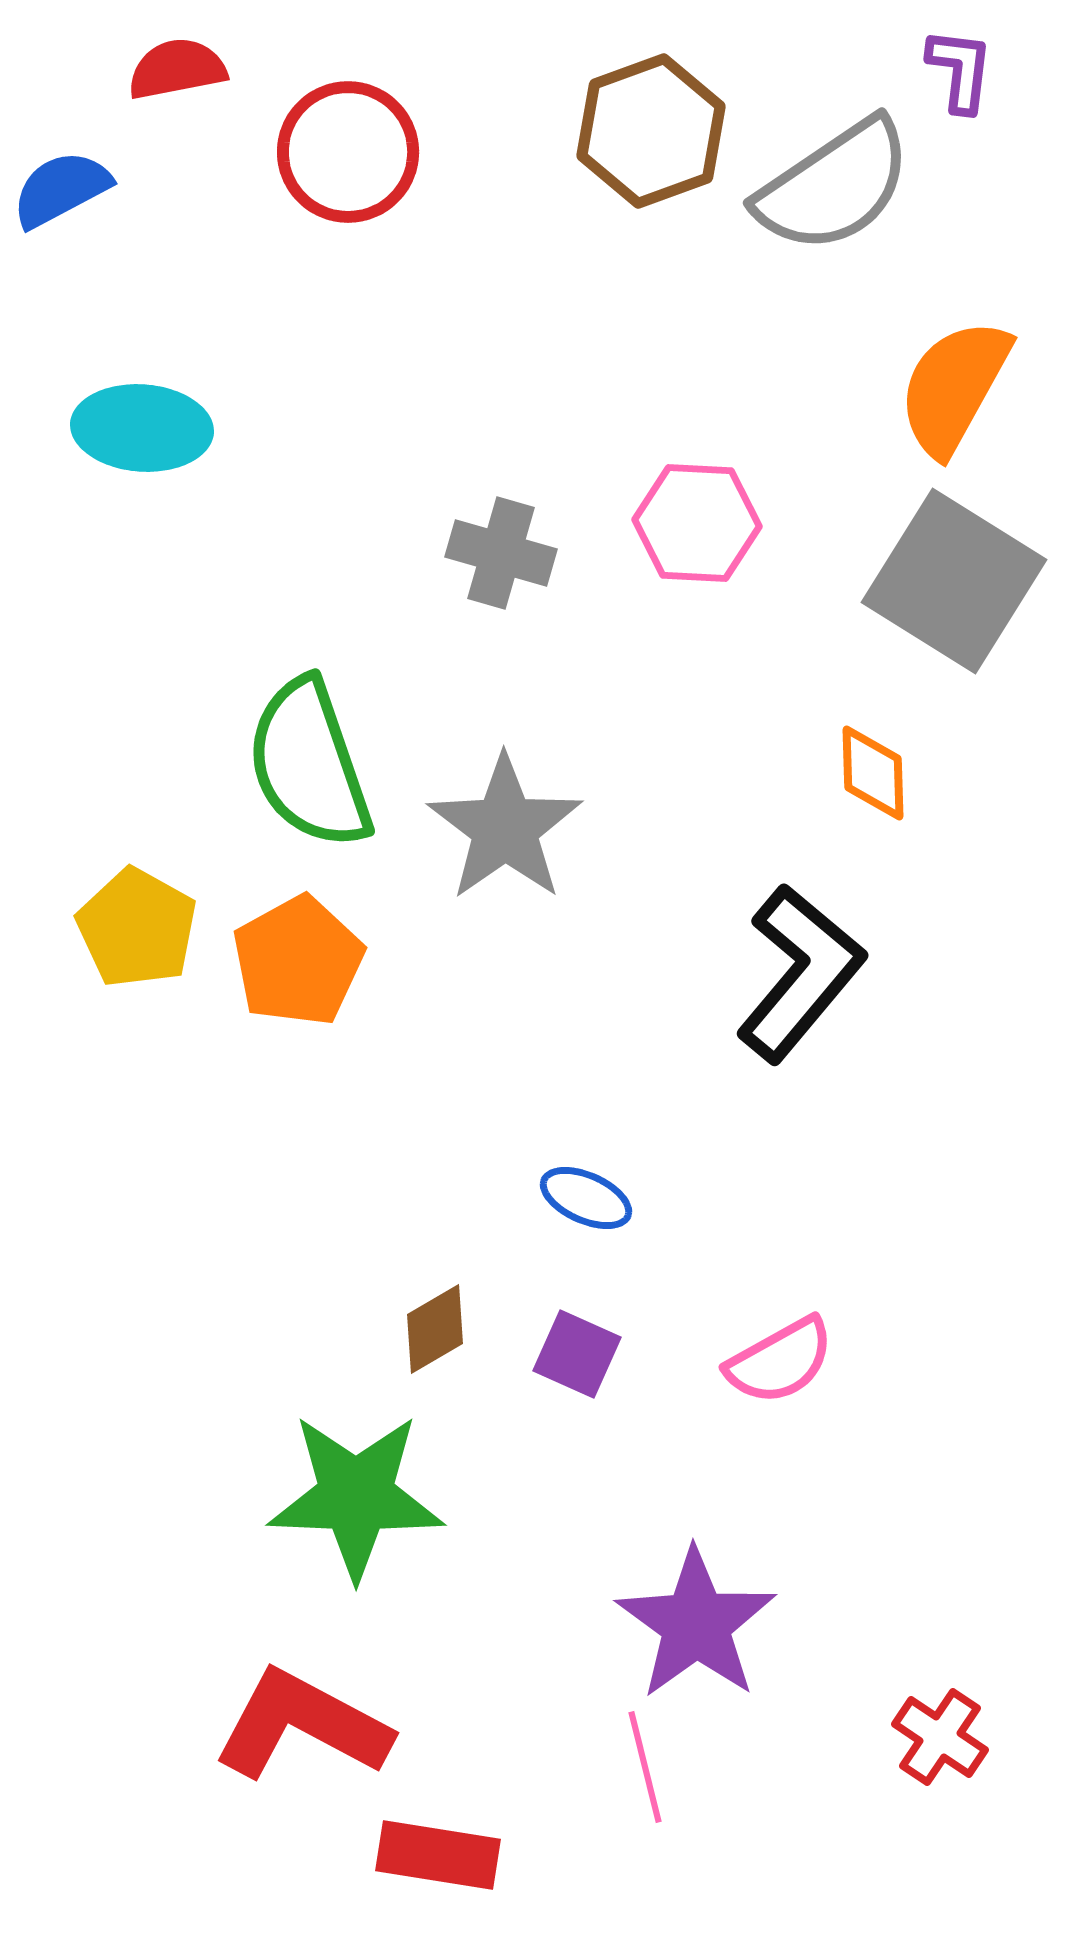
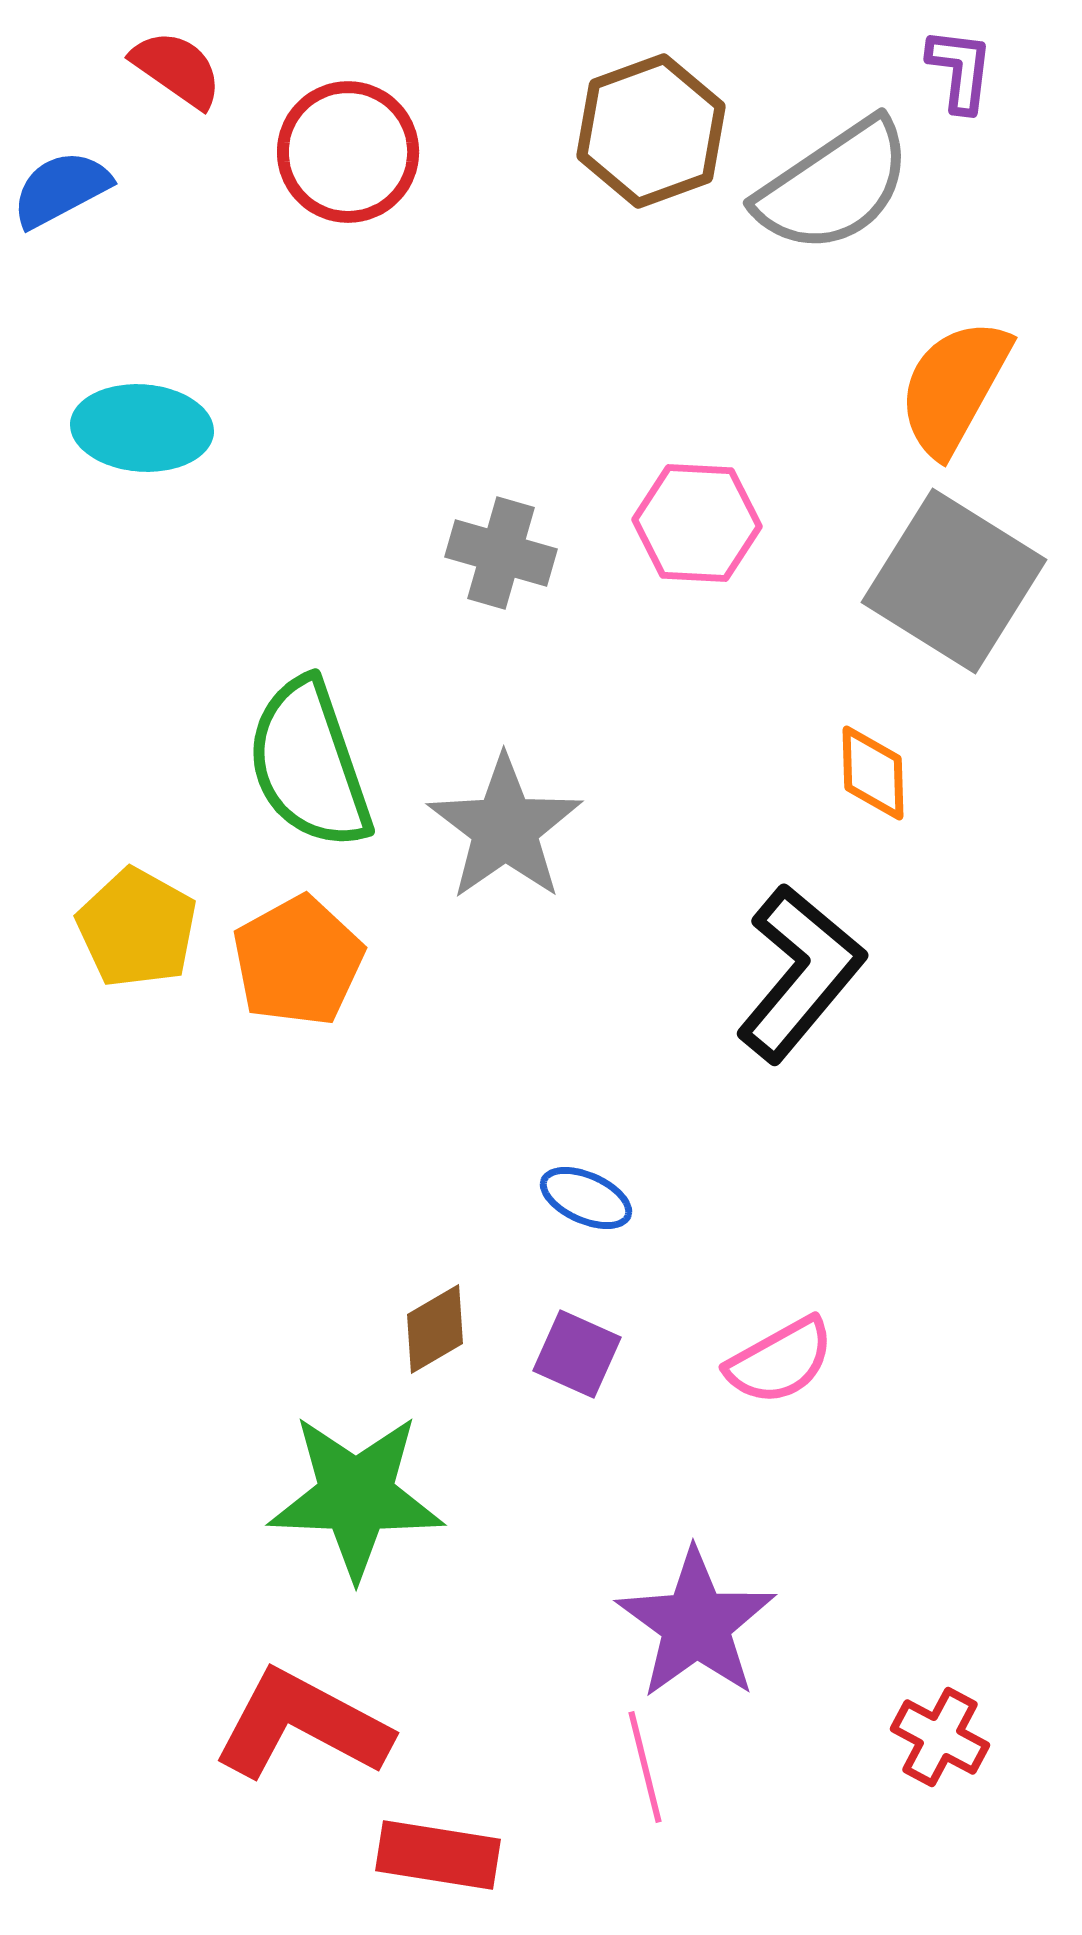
red semicircle: rotated 46 degrees clockwise
red cross: rotated 6 degrees counterclockwise
